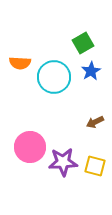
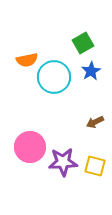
orange semicircle: moved 7 px right, 3 px up; rotated 15 degrees counterclockwise
